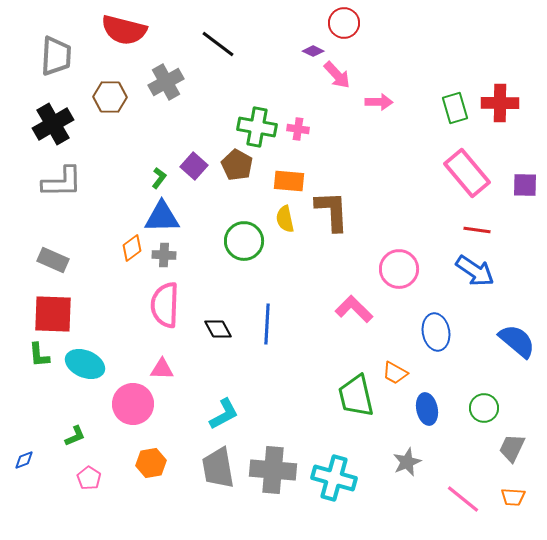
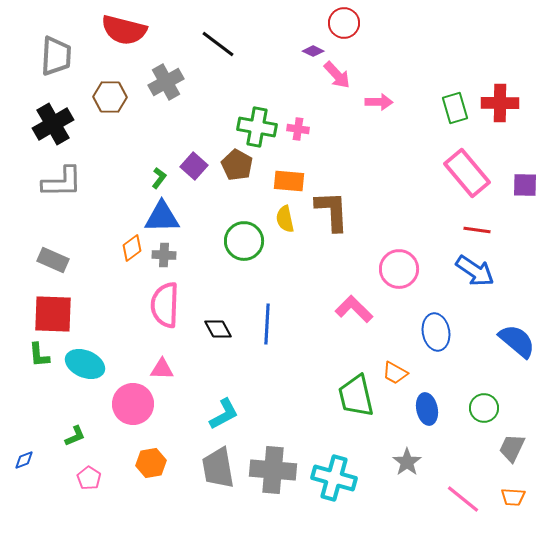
gray star at (407, 462): rotated 12 degrees counterclockwise
